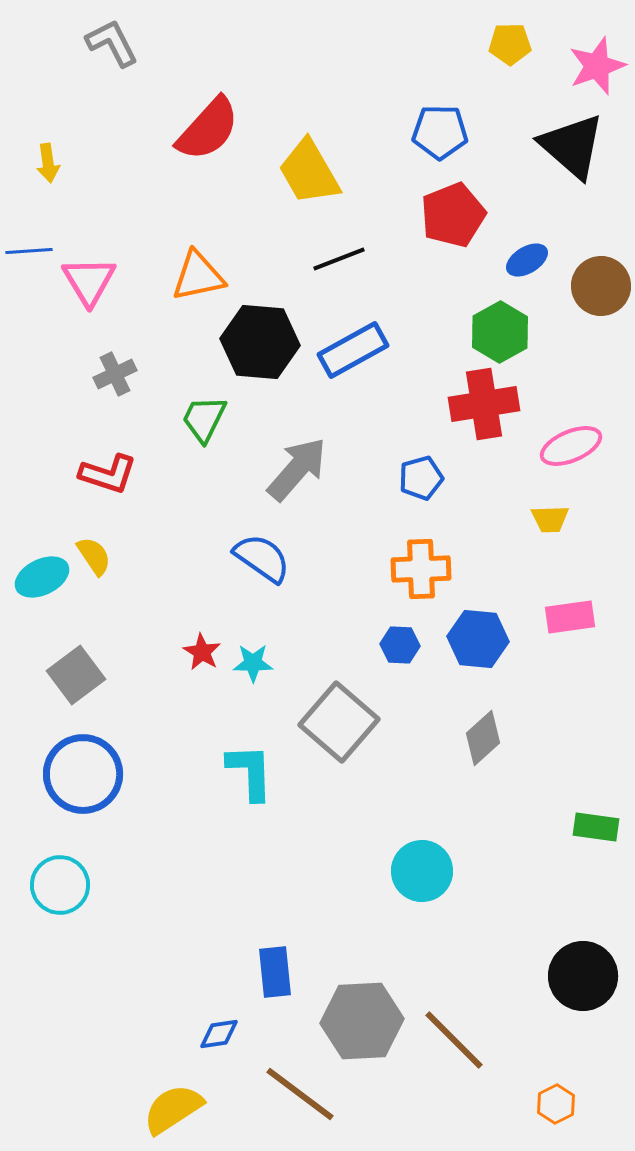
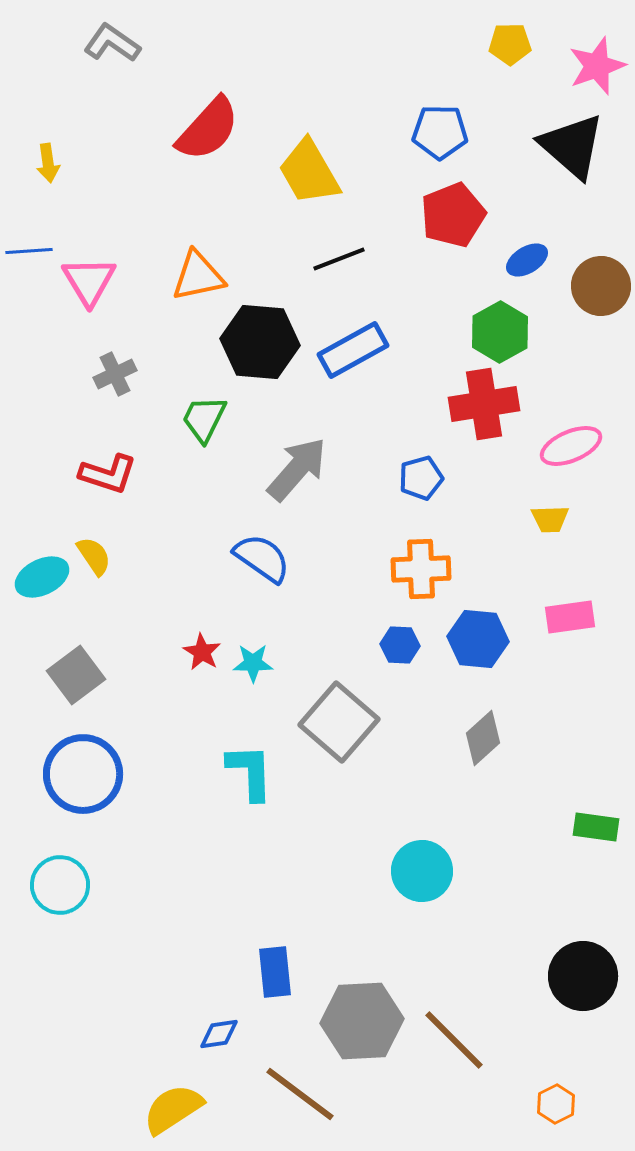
gray L-shape at (112, 43): rotated 28 degrees counterclockwise
